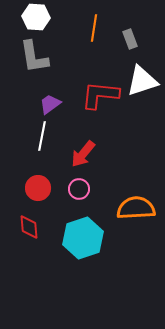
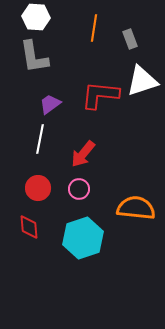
white line: moved 2 px left, 3 px down
orange semicircle: rotated 9 degrees clockwise
